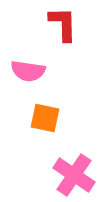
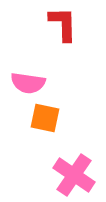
pink semicircle: moved 12 px down
